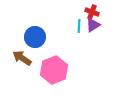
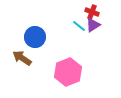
cyan line: rotated 56 degrees counterclockwise
pink hexagon: moved 14 px right, 2 px down
